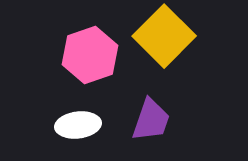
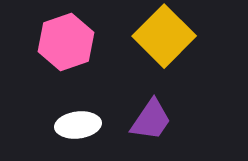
pink hexagon: moved 24 px left, 13 px up
purple trapezoid: rotated 15 degrees clockwise
